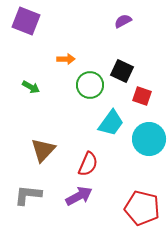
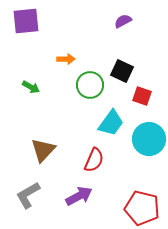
purple square: rotated 28 degrees counterclockwise
red semicircle: moved 6 px right, 4 px up
gray L-shape: rotated 36 degrees counterclockwise
